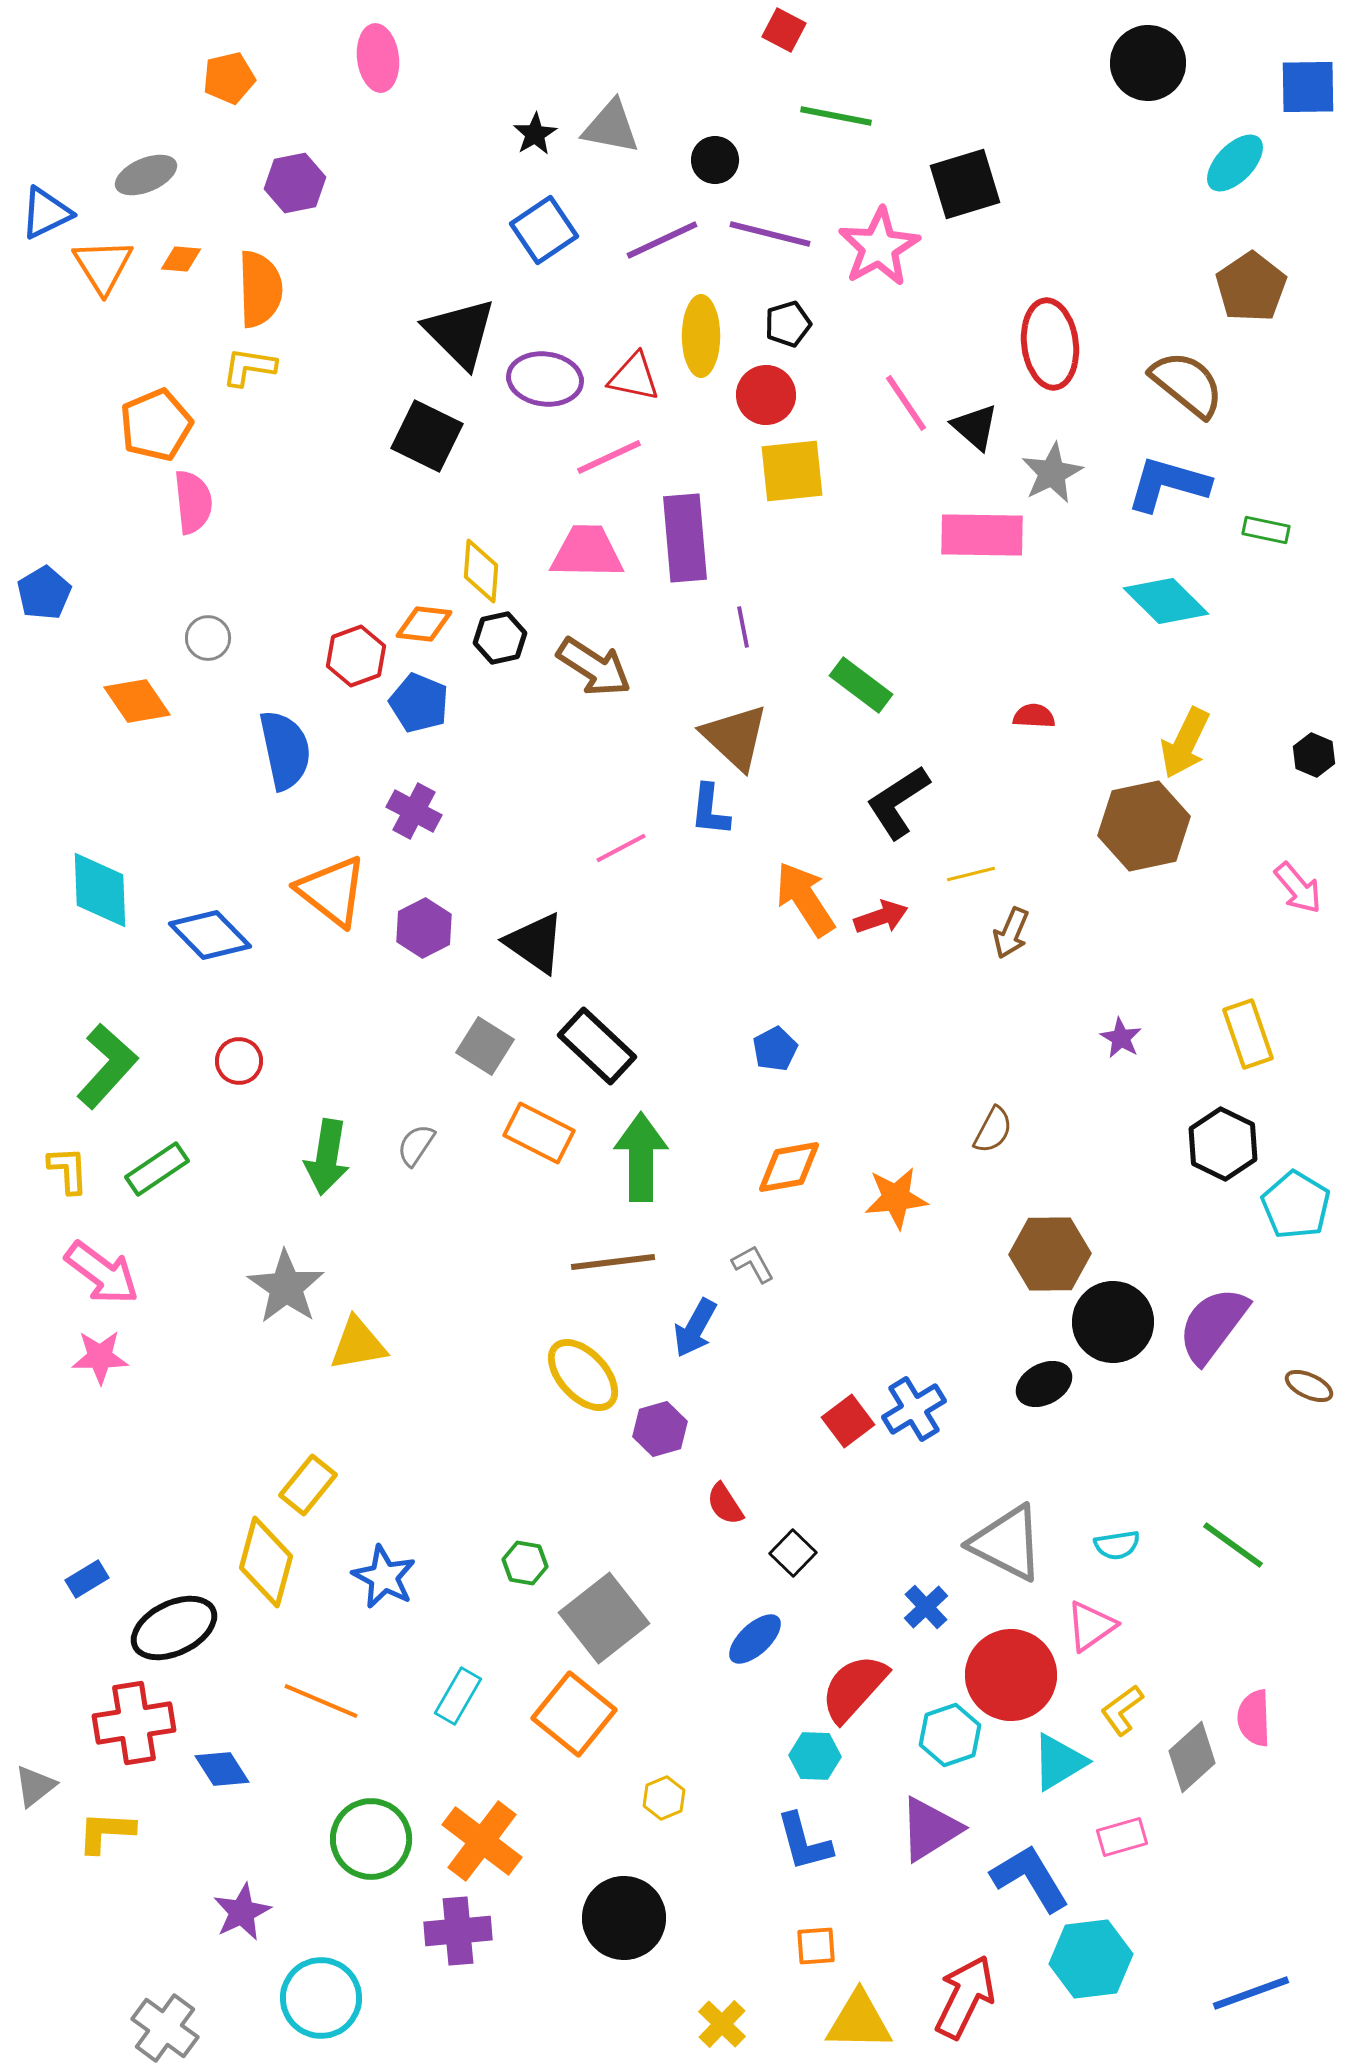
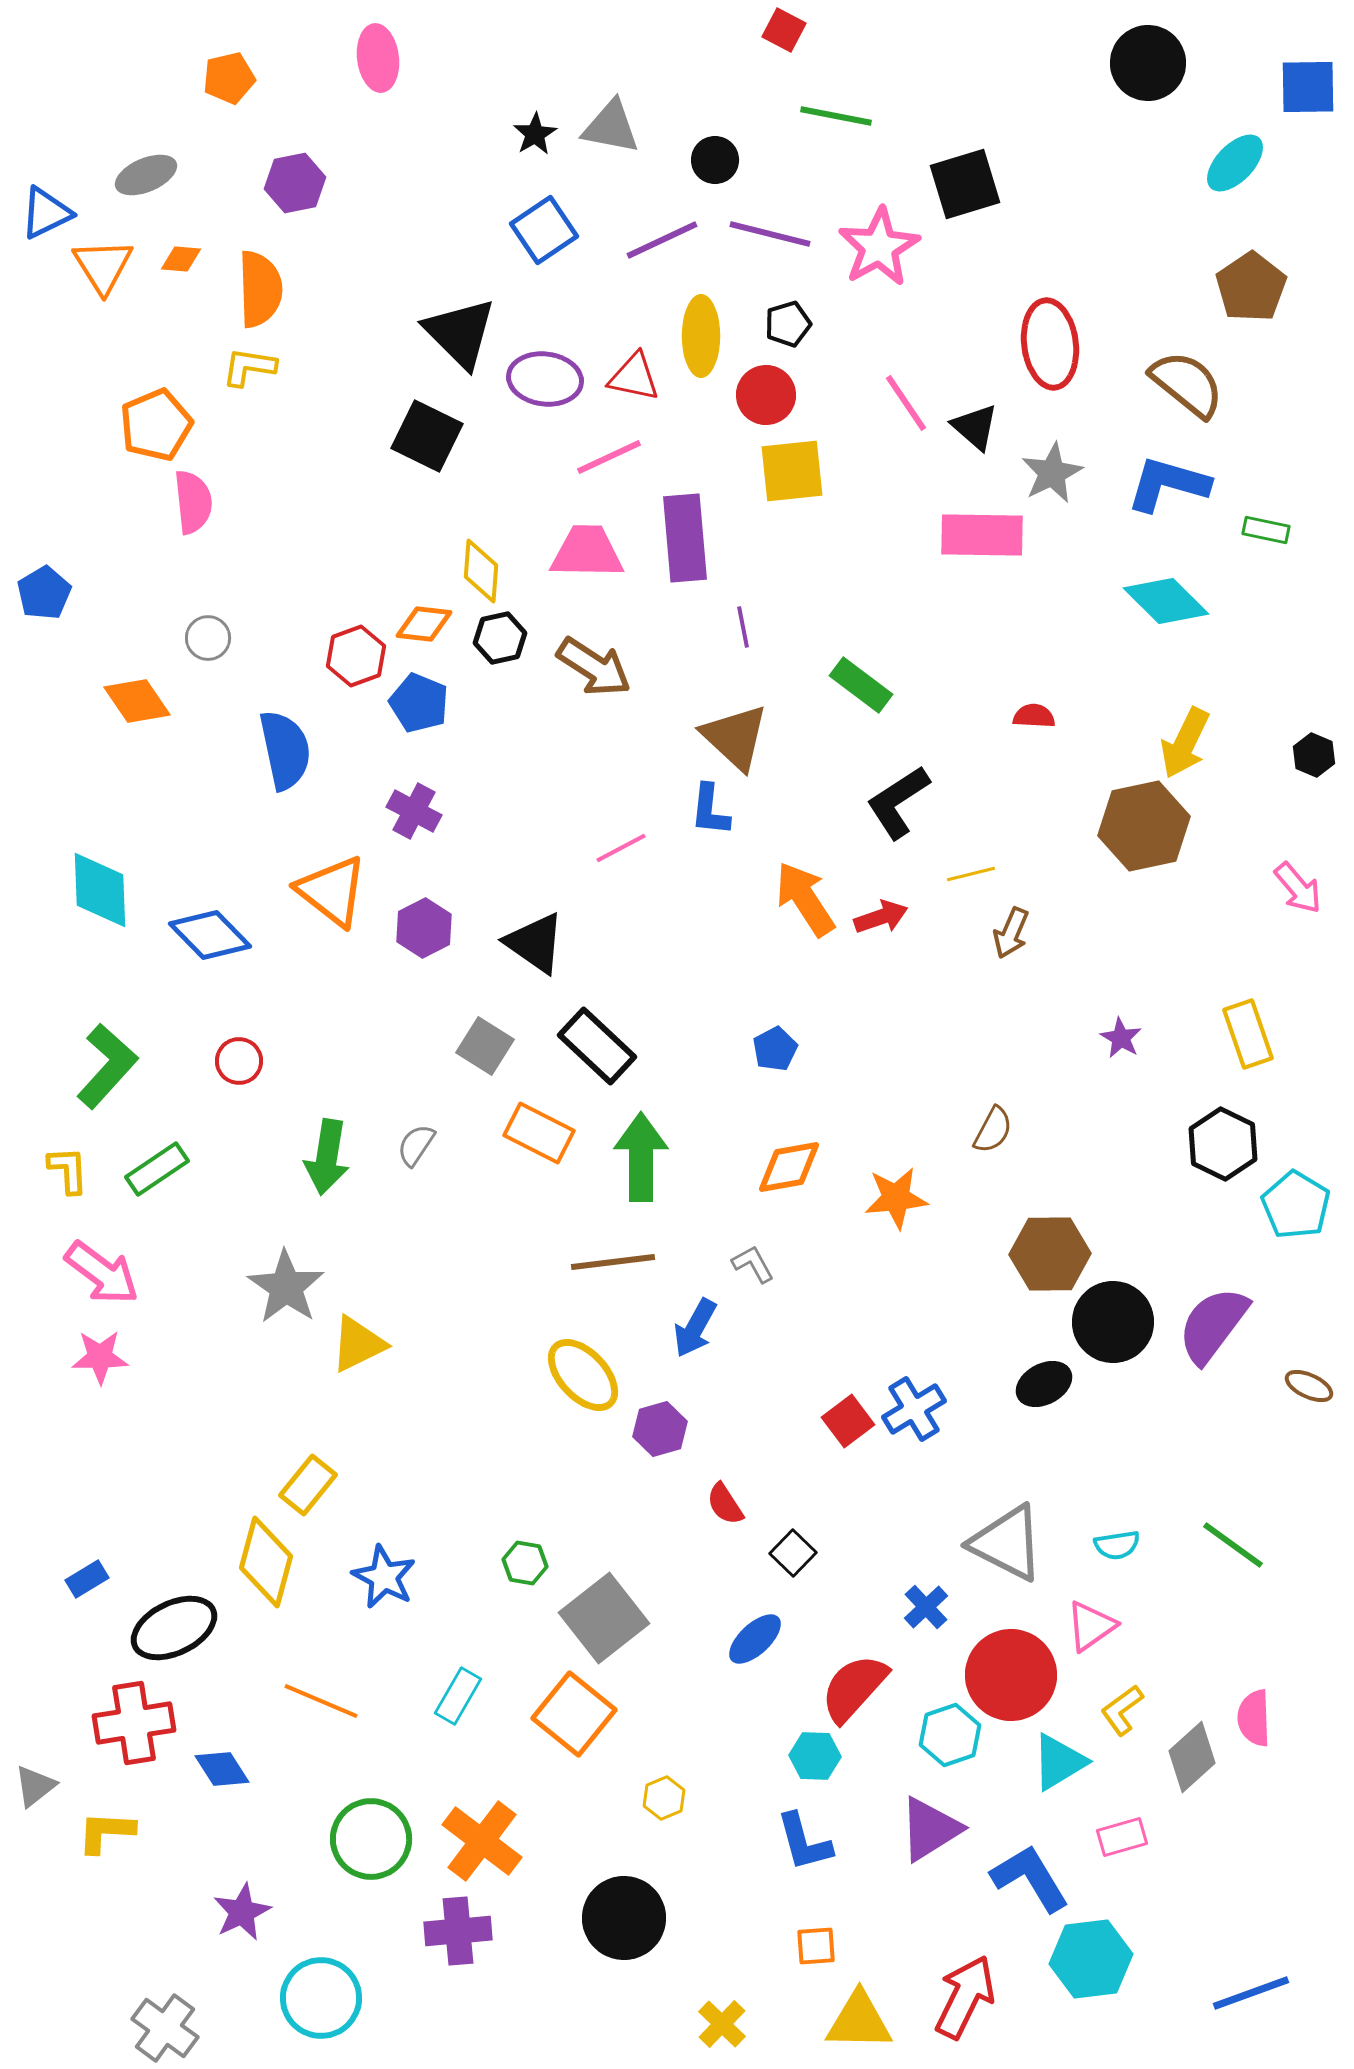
yellow triangle at (358, 1344): rotated 16 degrees counterclockwise
